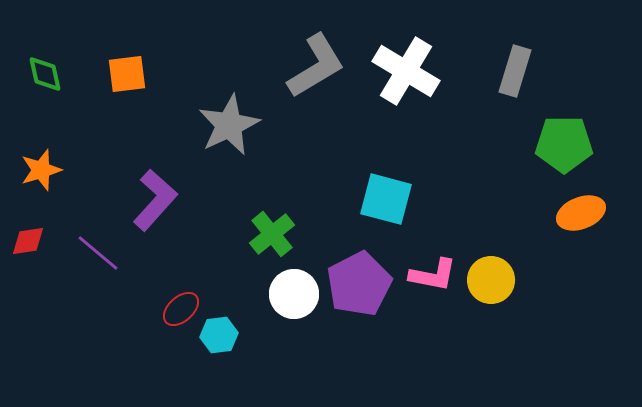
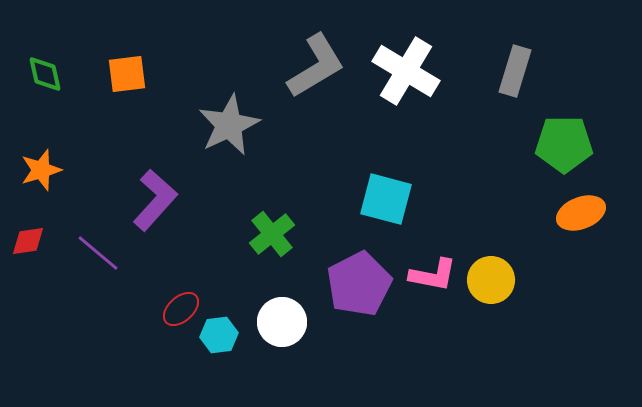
white circle: moved 12 px left, 28 px down
